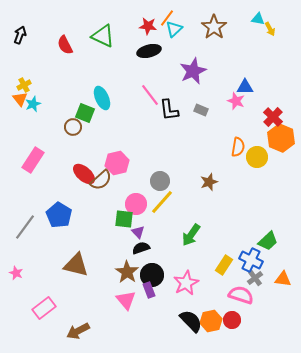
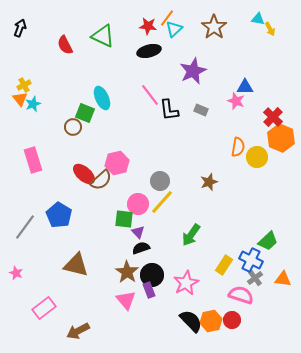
black arrow at (20, 35): moved 7 px up
pink rectangle at (33, 160): rotated 50 degrees counterclockwise
pink circle at (136, 204): moved 2 px right
